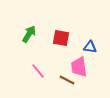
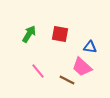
red square: moved 1 px left, 4 px up
pink trapezoid: moved 3 px right; rotated 40 degrees counterclockwise
